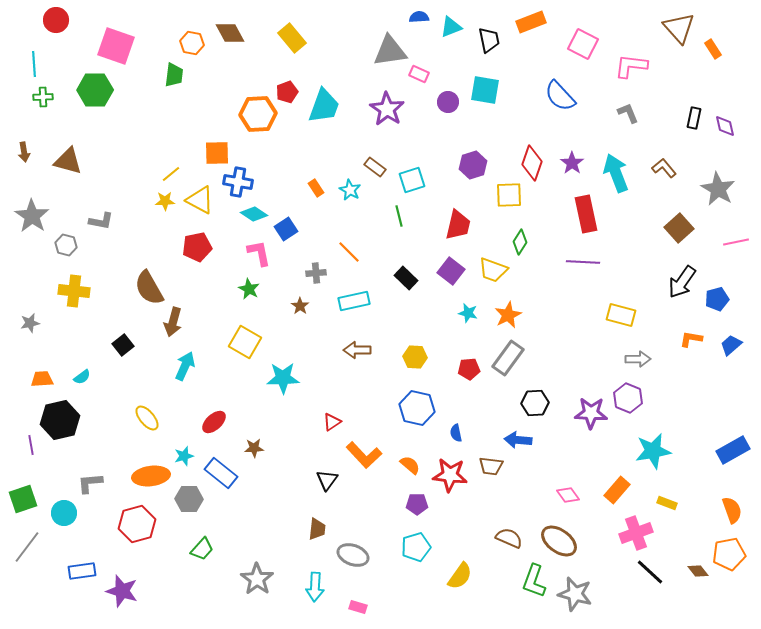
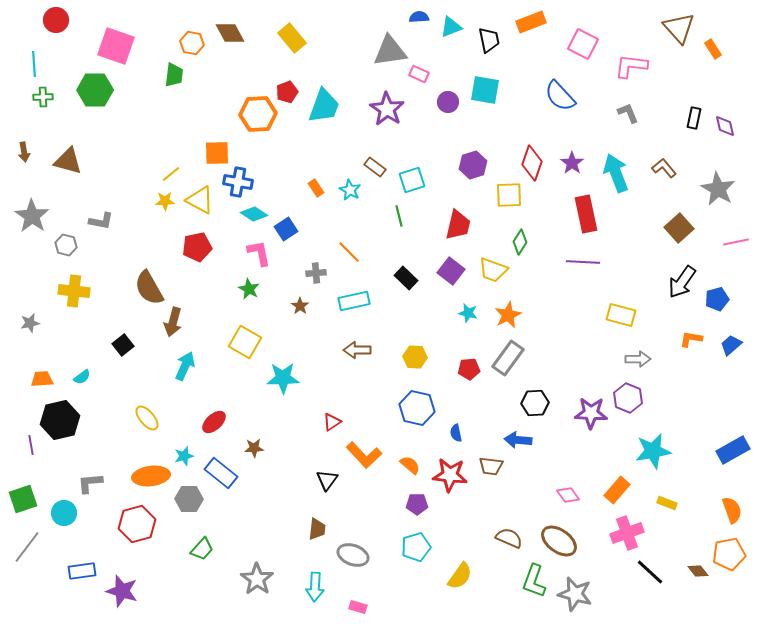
pink cross at (636, 533): moved 9 px left
